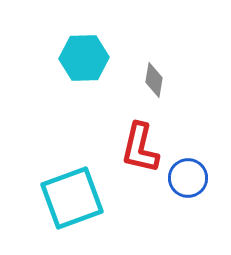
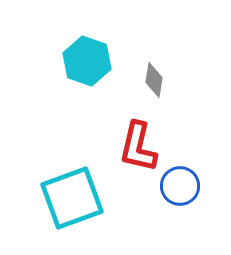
cyan hexagon: moved 3 px right, 3 px down; rotated 21 degrees clockwise
red L-shape: moved 2 px left, 1 px up
blue circle: moved 8 px left, 8 px down
